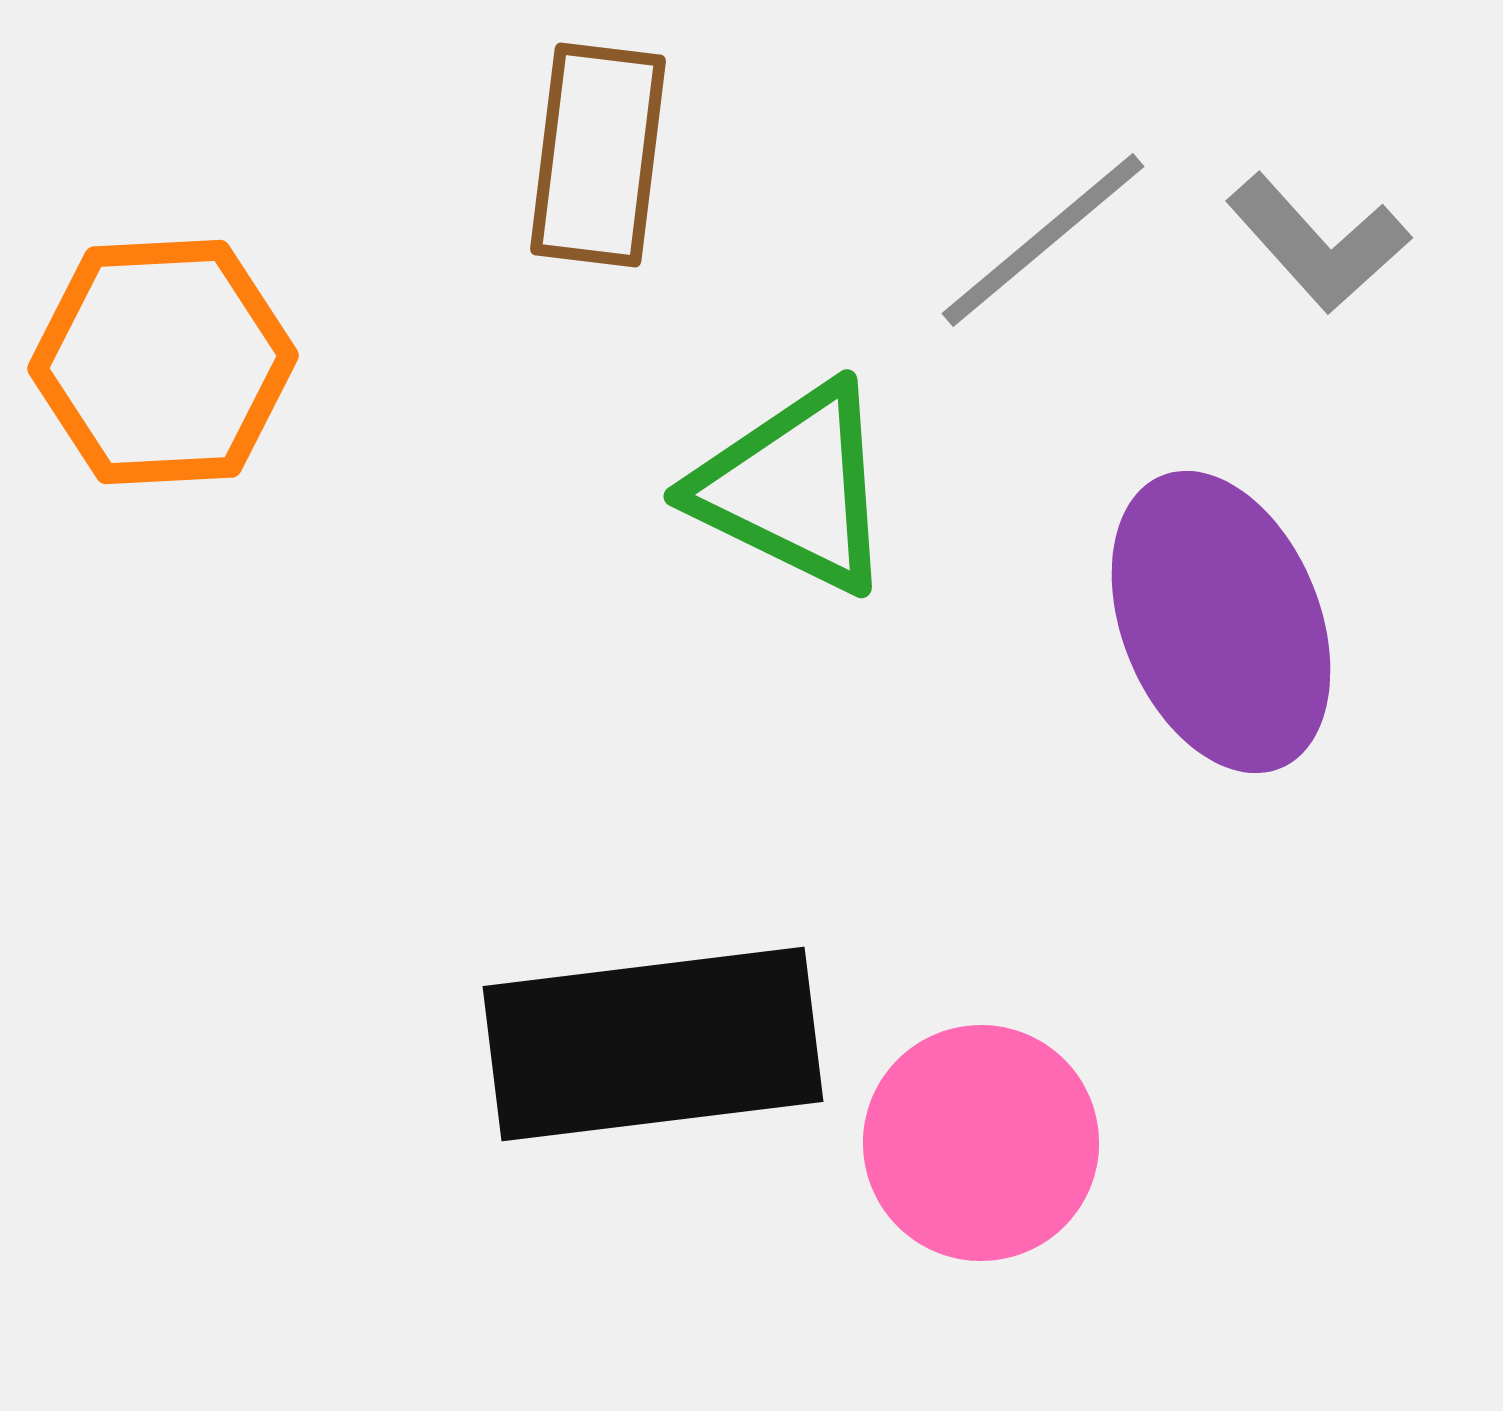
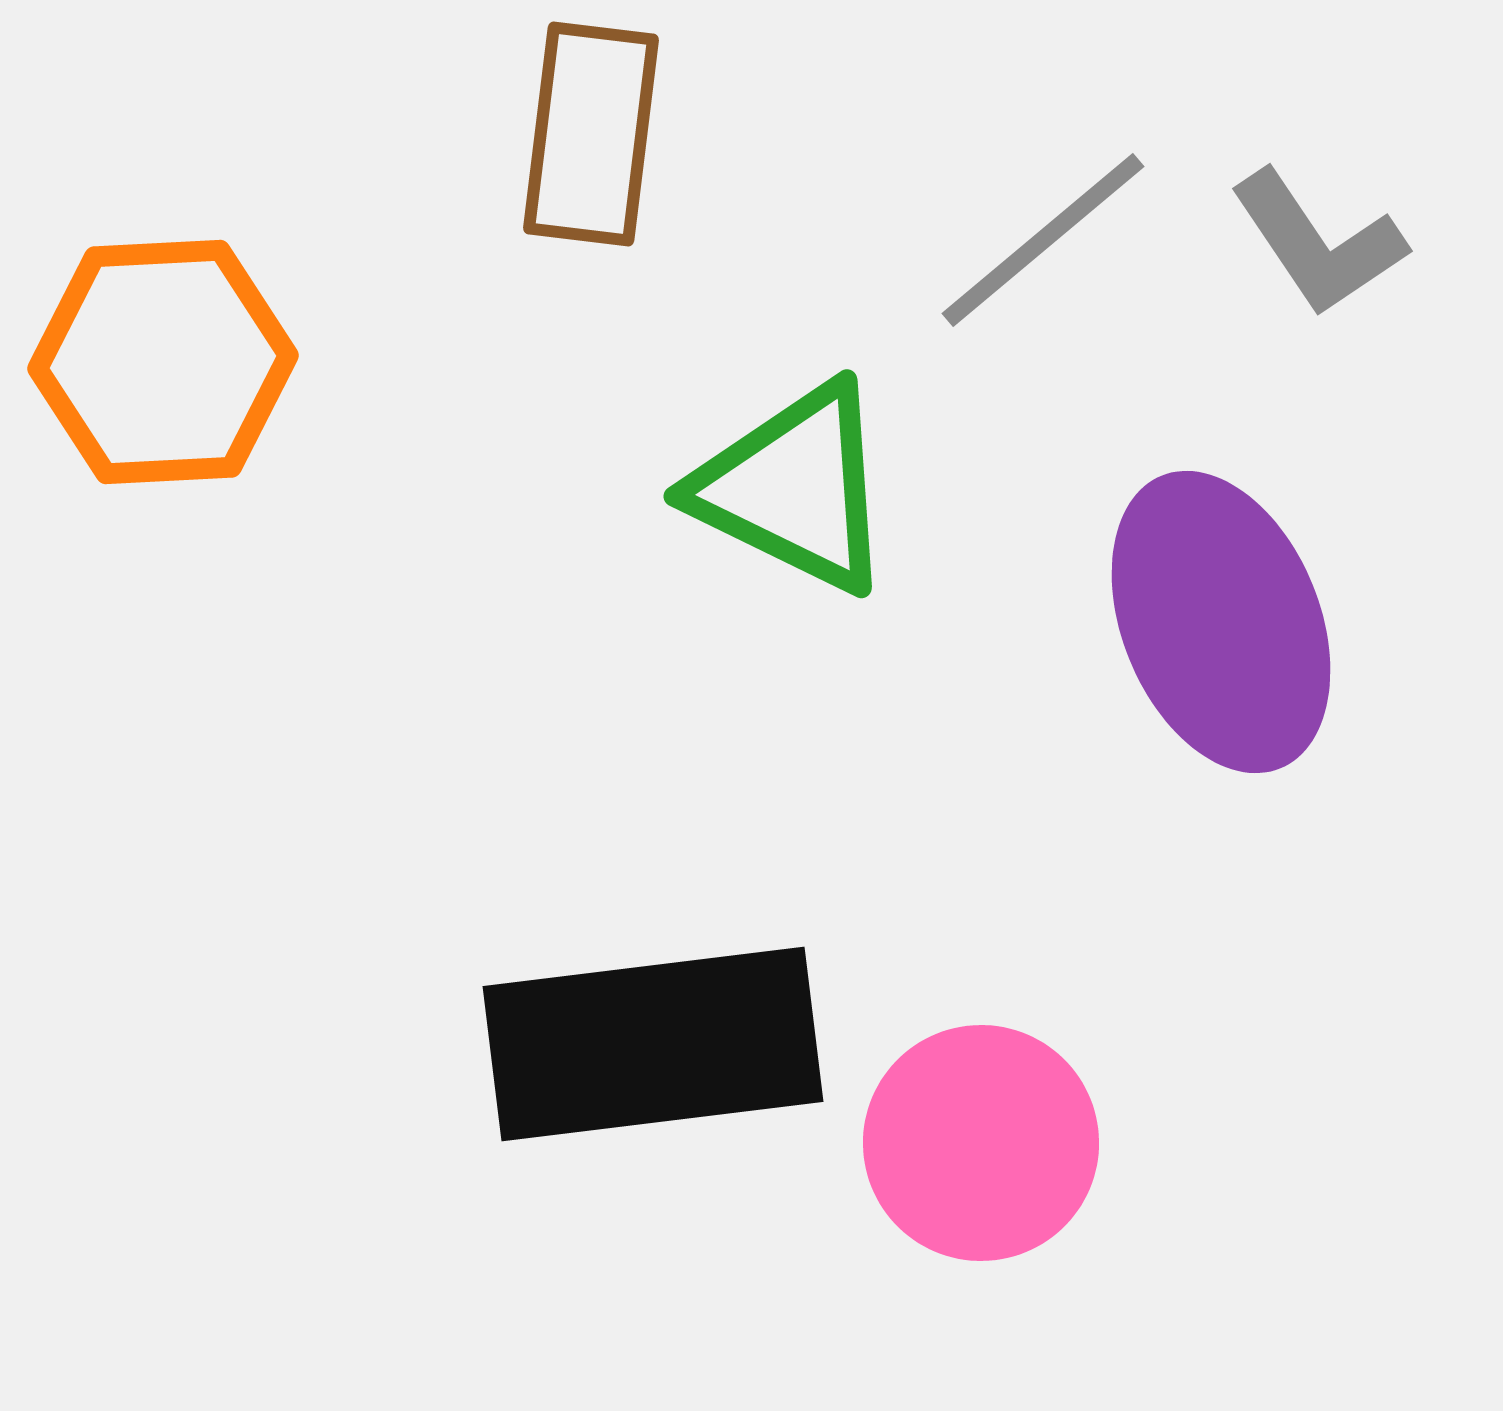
brown rectangle: moved 7 px left, 21 px up
gray L-shape: rotated 8 degrees clockwise
